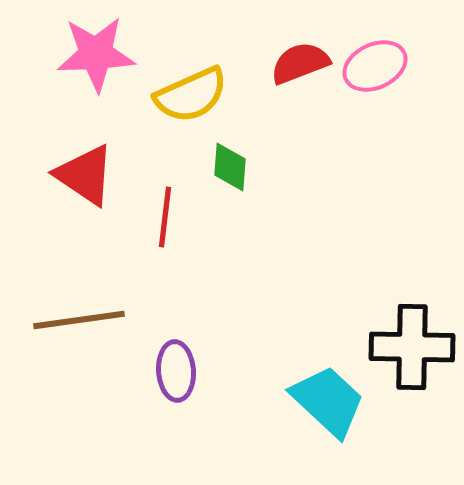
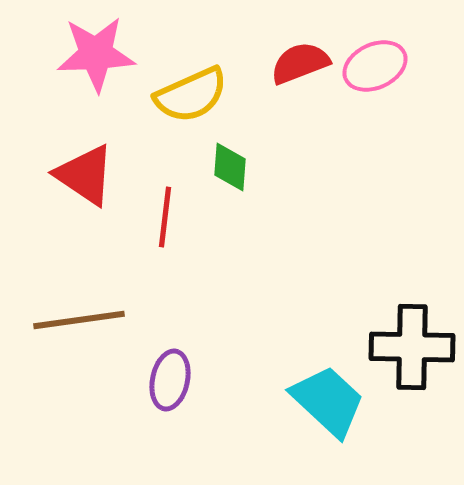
purple ellipse: moved 6 px left, 9 px down; rotated 16 degrees clockwise
